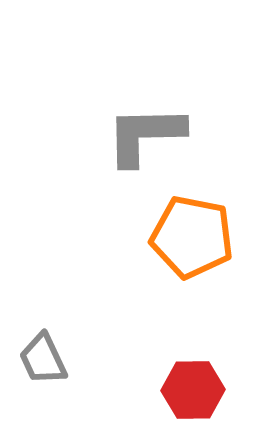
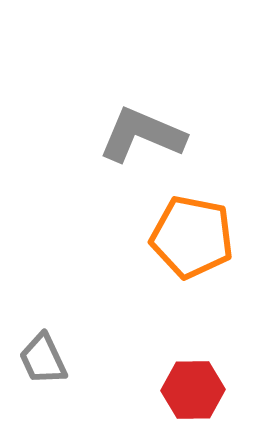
gray L-shape: moved 3 px left; rotated 24 degrees clockwise
